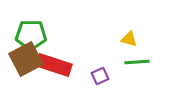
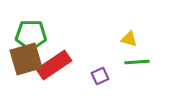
brown square: rotated 12 degrees clockwise
red rectangle: rotated 52 degrees counterclockwise
